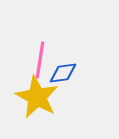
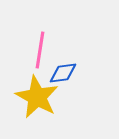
pink line: moved 10 px up
